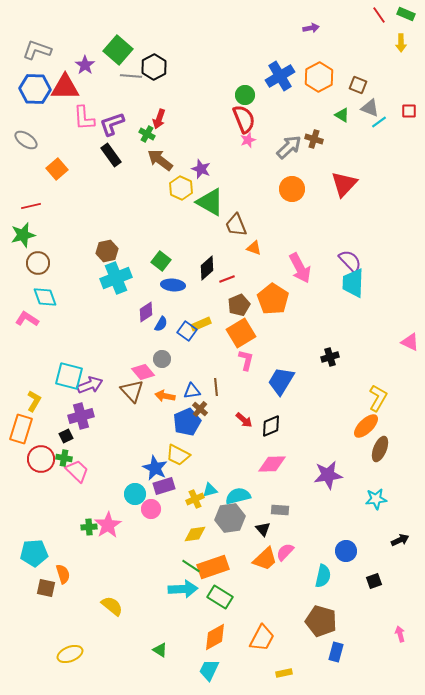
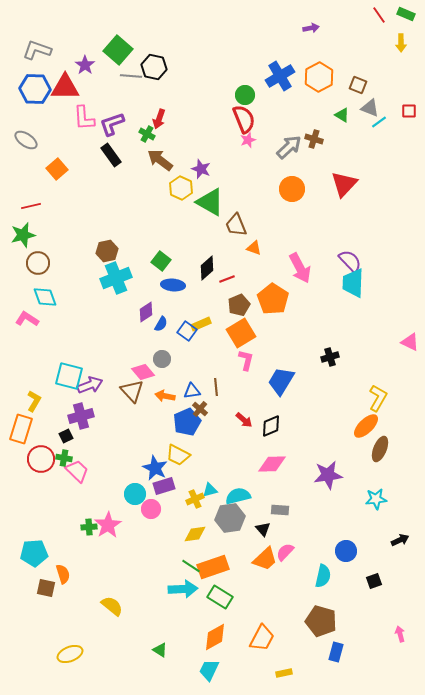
black hexagon at (154, 67): rotated 20 degrees counterclockwise
